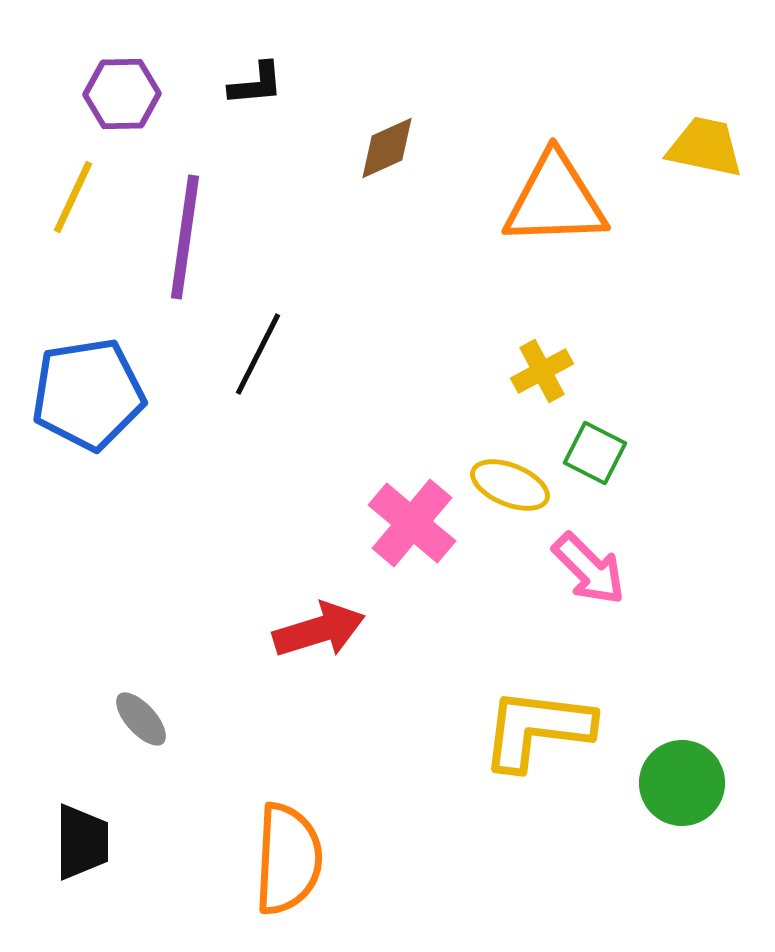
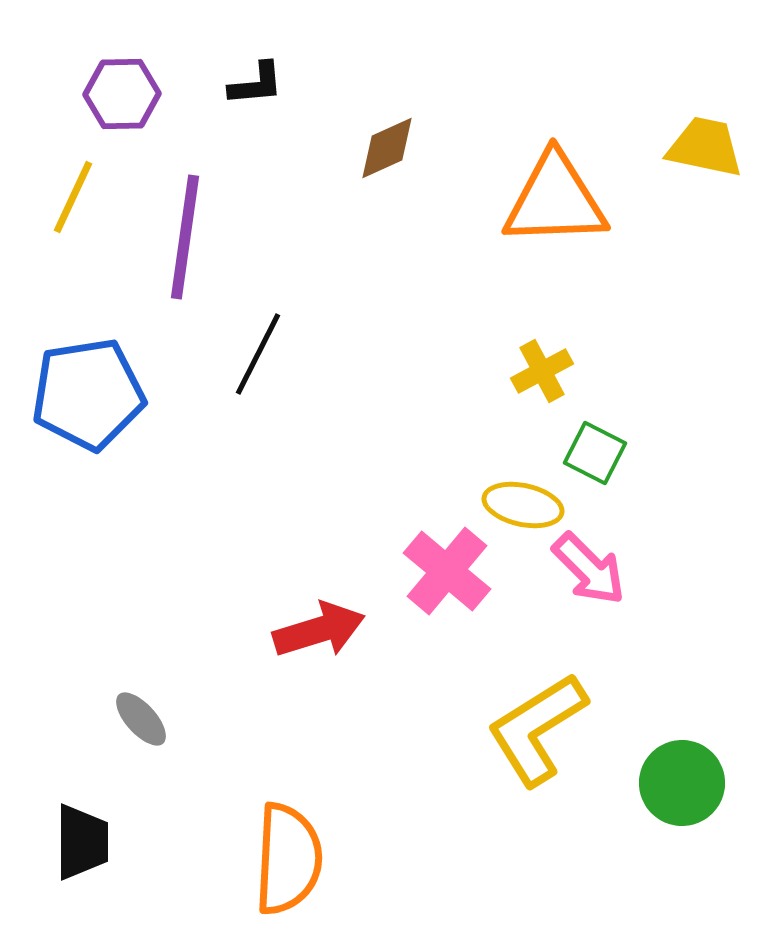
yellow ellipse: moved 13 px right, 20 px down; rotated 10 degrees counterclockwise
pink cross: moved 35 px right, 48 px down
yellow L-shape: rotated 39 degrees counterclockwise
